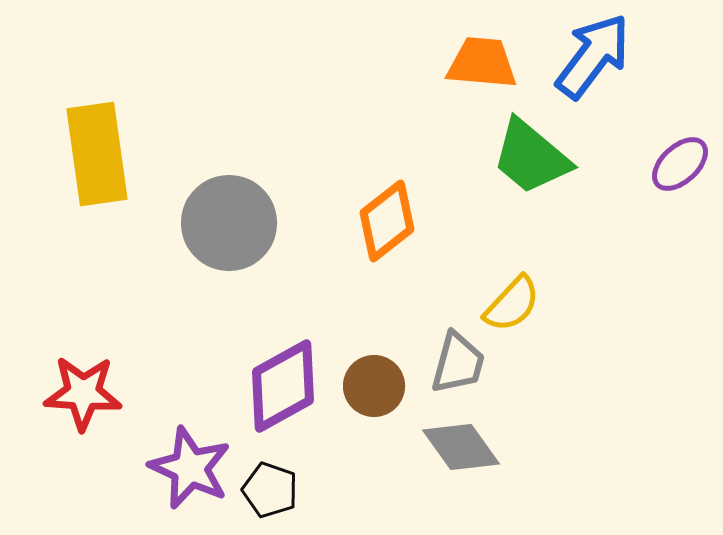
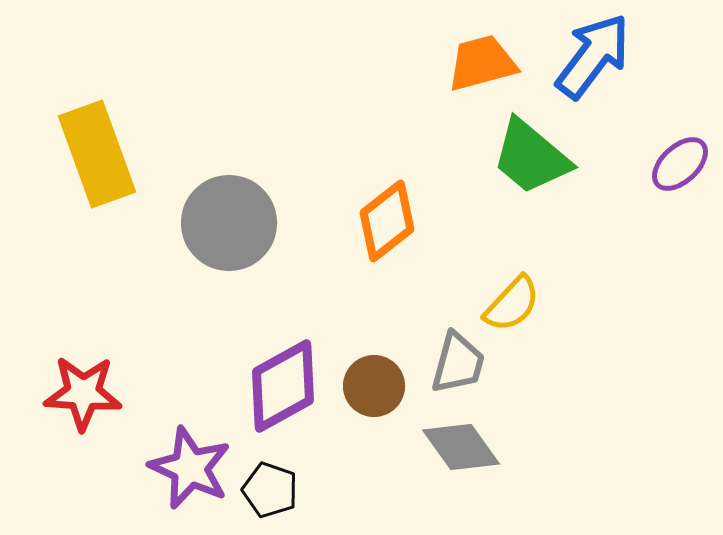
orange trapezoid: rotated 20 degrees counterclockwise
yellow rectangle: rotated 12 degrees counterclockwise
